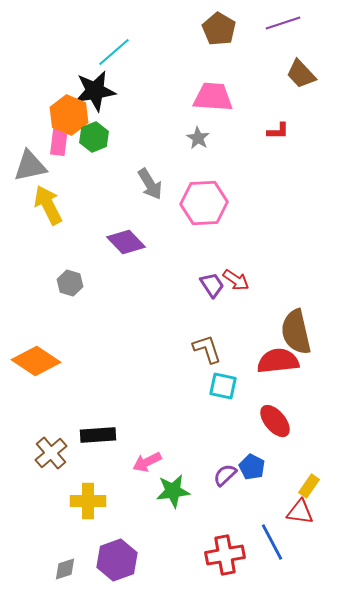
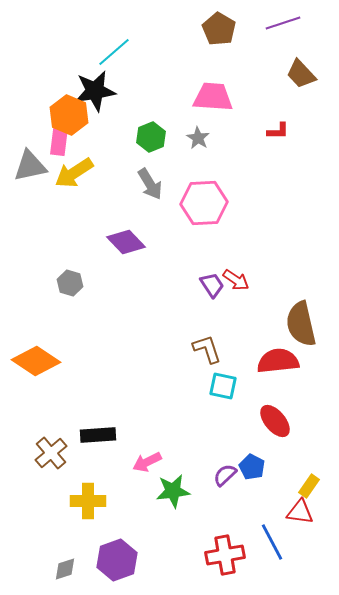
green hexagon: moved 57 px right
yellow arrow: moved 26 px right, 32 px up; rotated 96 degrees counterclockwise
brown semicircle: moved 5 px right, 8 px up
